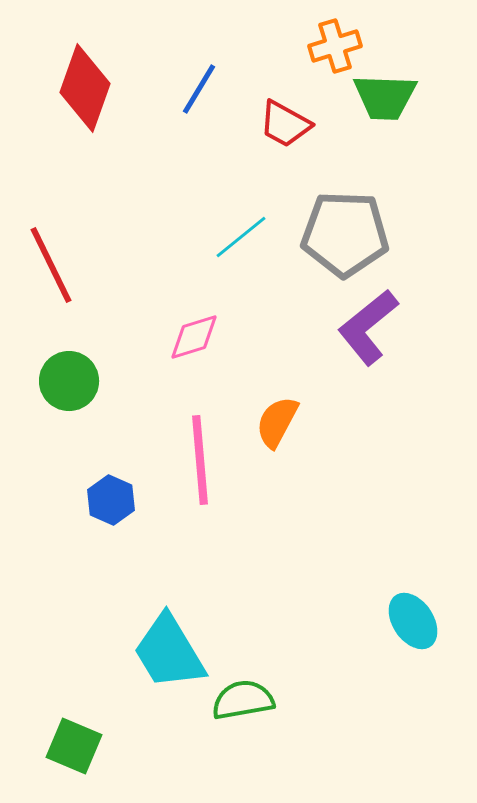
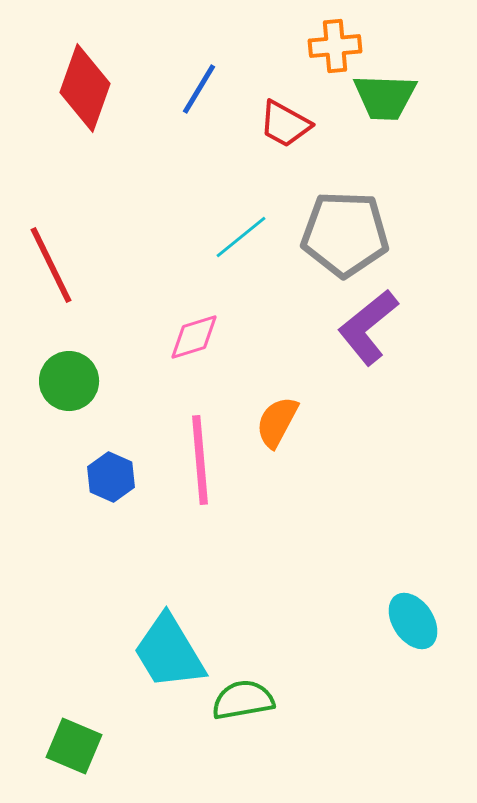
orange cross: rotated 12 degrees clockwise
blue hexagon: moved 23 px up
